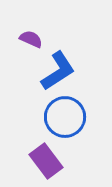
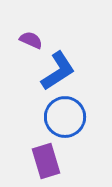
purple semicircle: moved 1 px down
purple rectangle: rotated 20 degrees clockwise
